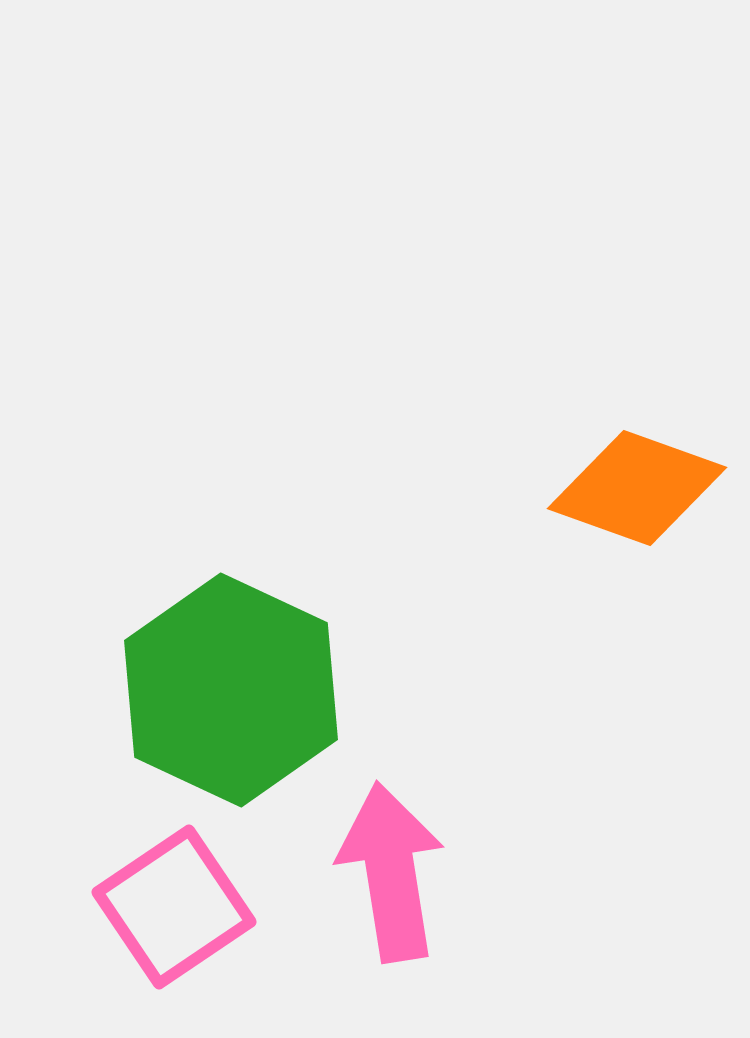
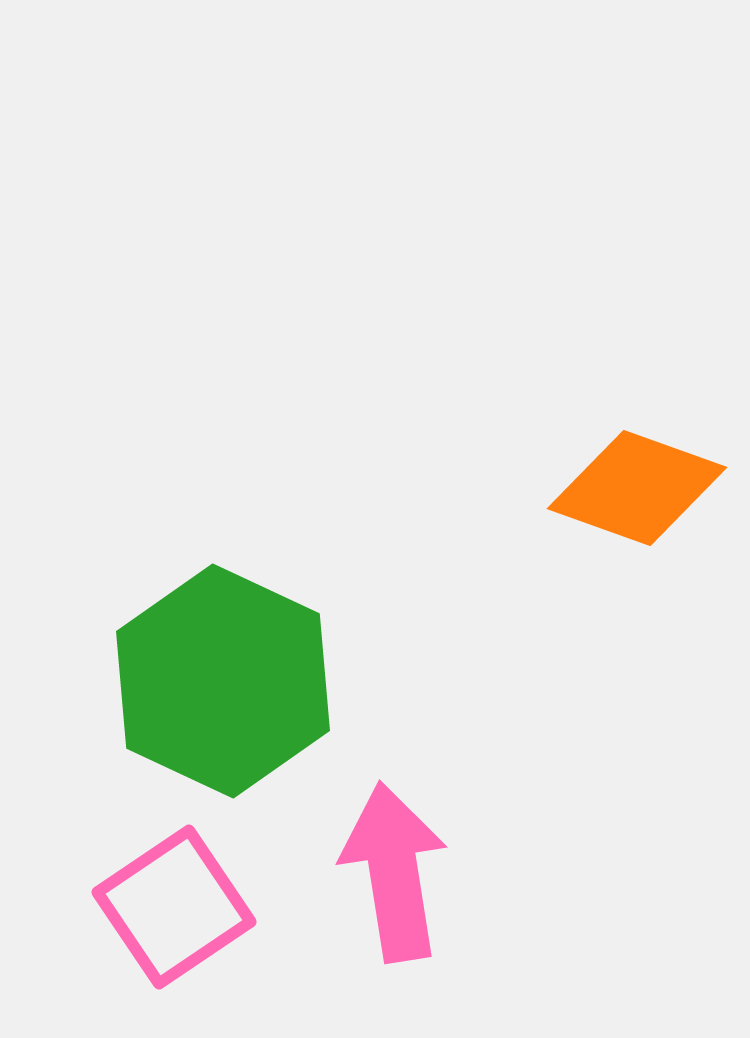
green hexagon: moved 8 px left, 9 px up
pink arrow: moved 3 px right
